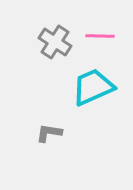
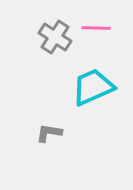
pink line: moved 4 px left, 8 px up
gray cross: moved 5 px up
